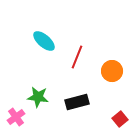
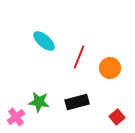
red line: moved 2 px right
orange circle: moved 2 px left, 3 px up
green star: moved 1 px right, 5 px down
red square: moved 3 px left, 2 px up
